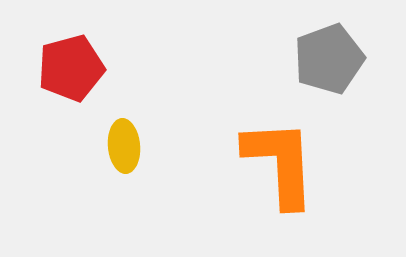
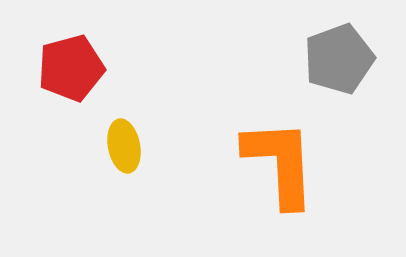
gray pentagon: moved 10 px right
yellow ellipse: rotated 6 degrees counterclockwise
